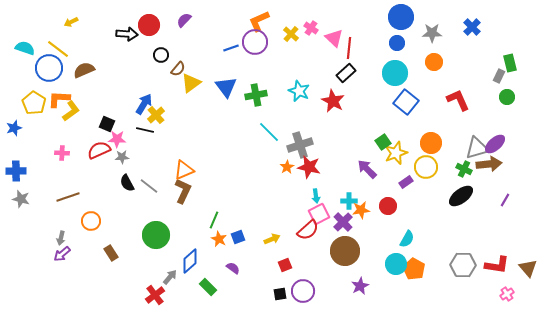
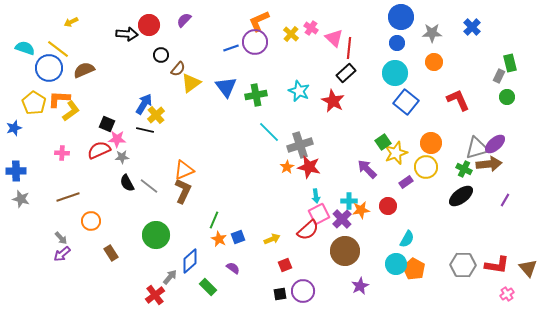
purple cross at (343, 222): moved 1 px left, 3 px up
gray arrow at (61, 238): rotated 56 degrees counterclockwise
